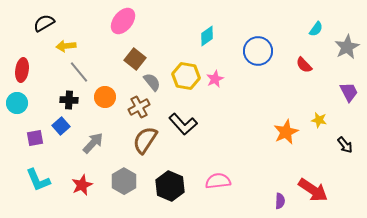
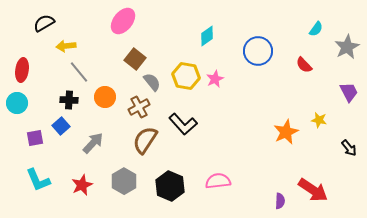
black arrow: moved 4 px right, 3 px down
